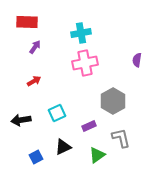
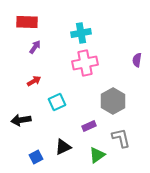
cyan square: moved 11 px up
